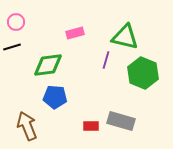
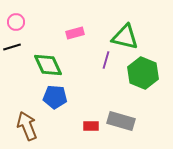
green diamond: rotated 72 degrees clockwise
